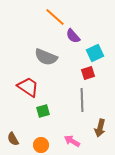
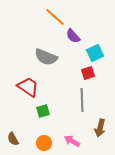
orange circle: moved 3 px right, 2 px up
